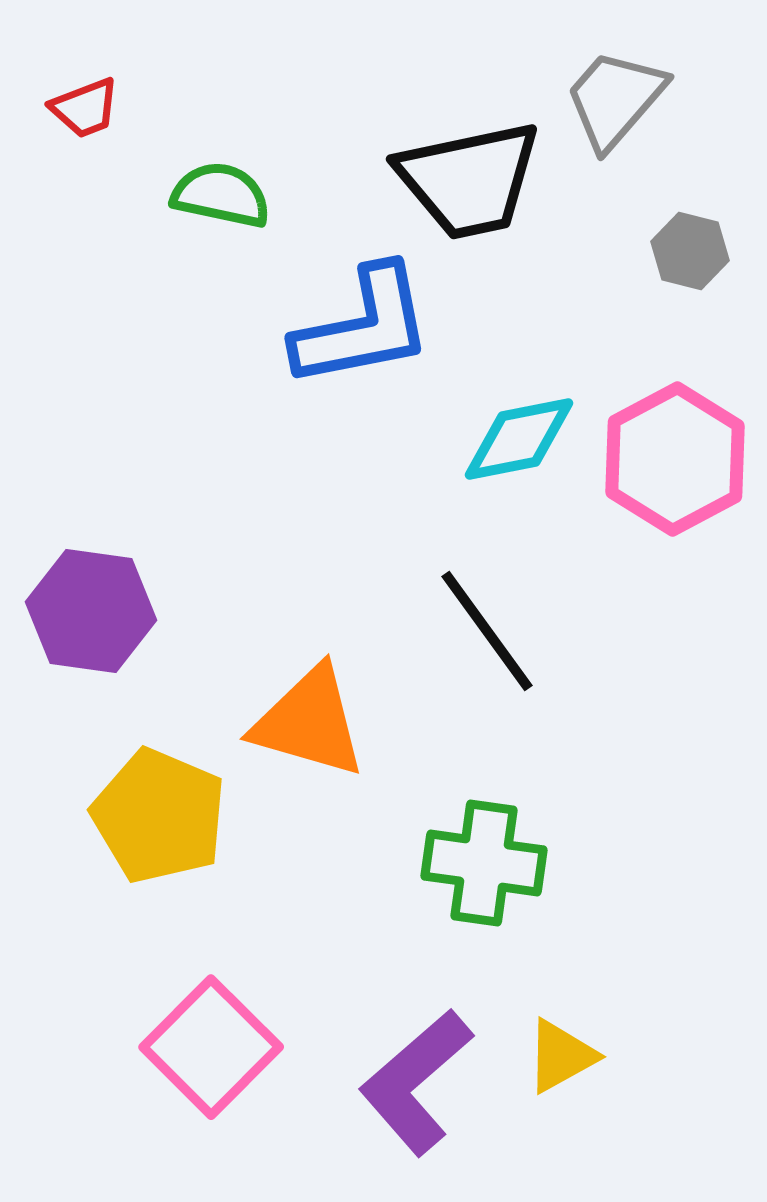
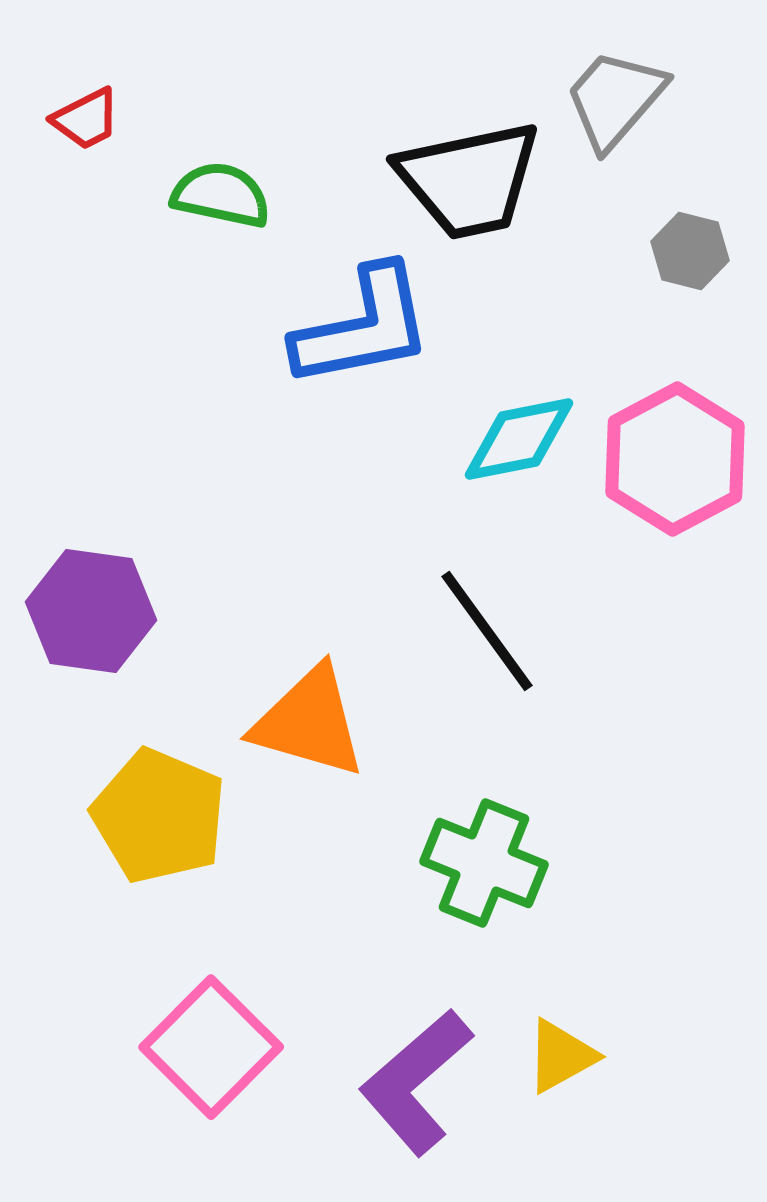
red trapezoid: moved 1 px right, 11 px down; rotated 6 degrees counterclockwise
green cross: rotated 14 degrees clockwise
